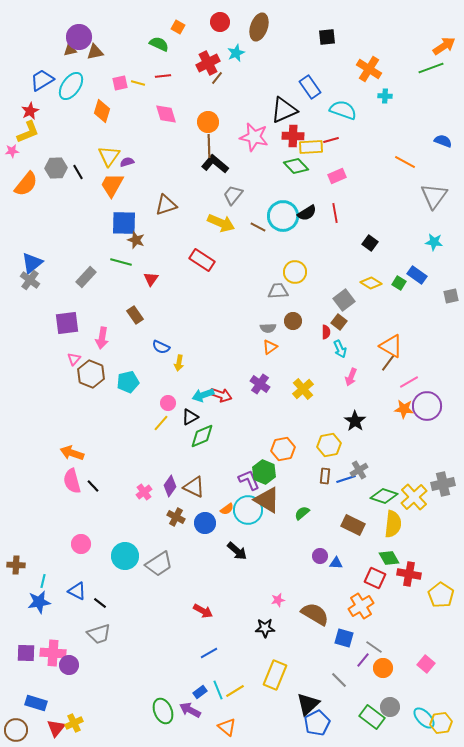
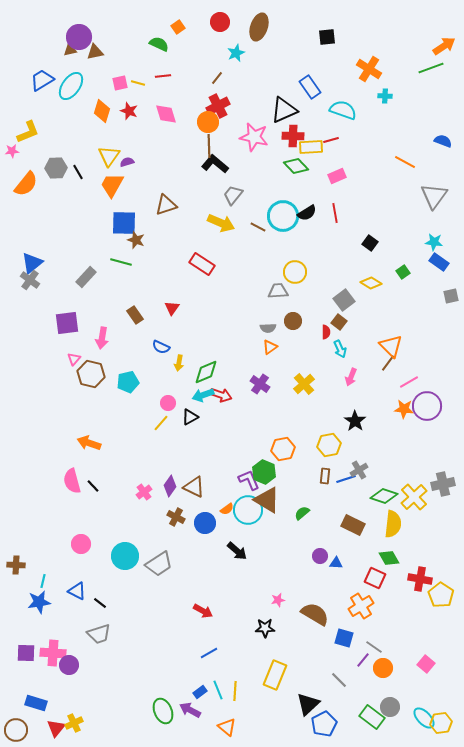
orange square at (178, 27): rotated 24 degrees clockwise
red cross at (208, 63): moved 10 px right, 43 px down
red star at (30, 111): moved 99 px right; rotated 24 degrees counterclockwise
red rectangle at (202, 260): moved 4 px down
blue rectangle at (417, 275): moved 22 px right, 13 px up
red triangle at (151, 279): moved 21 px right, 29 px down
green square at (399, 283): moved 4 px right, 11 px up; rotated 24 degrees clockwise
orange triangle at (391, 346): rotated 15 degrees clockwise
brown hexagon at (91, 374): rotated 8 degrees counterclockwise
yellow cross at (303, 389): moved 1 px right, 5 px up
green diamond at (202, 436): moved 4 px right, 64 px up
orange arrow at (72, 453): moved 17 px right, 10 px up
red cross at (409, 574): moved 11 px right, 5 px down
yellow line at (235, 691): rotated 54 degrees counterclockwise
blue pentagon at (317, 723): moved 7 px right, 1 px down
